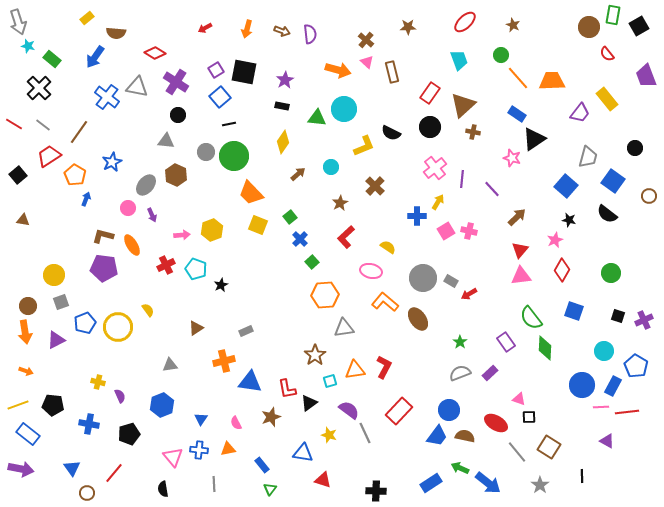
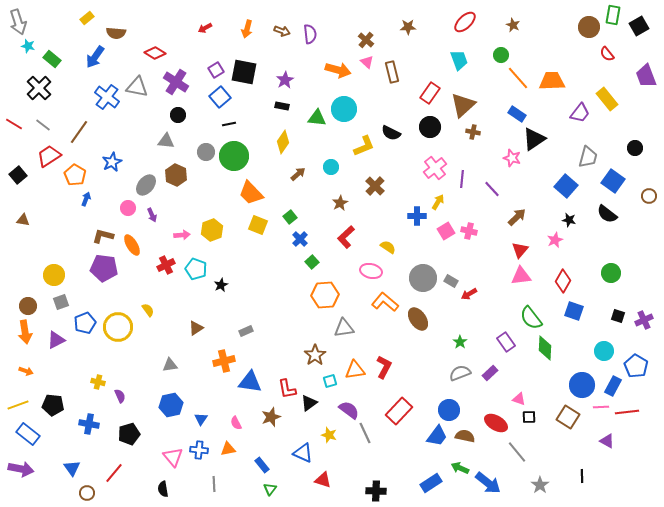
red diamond at (562, 270): moved 1 px right, 11 px down
blue hexagon at (162, 405): moved 9 px right; rotated 10 degrees clockwise
brown square at (549, 447): moved 19 px right, 30 px up
blue triangle at (303, 453): rotated 15 degrees clockwise
